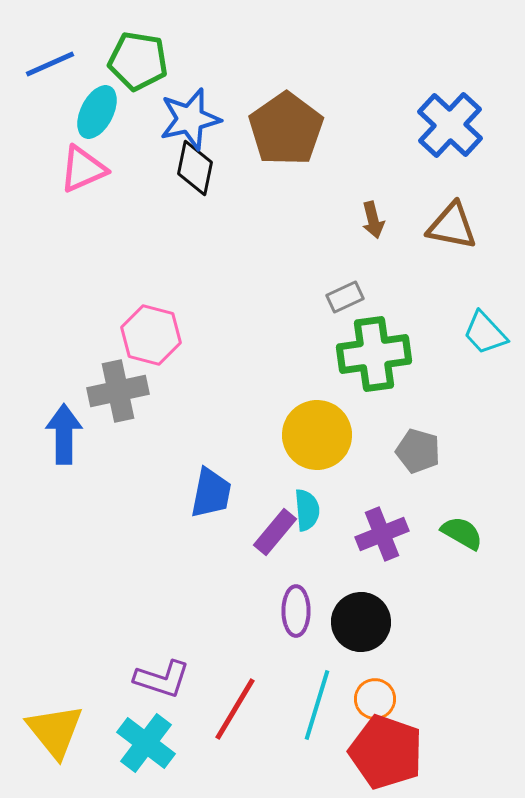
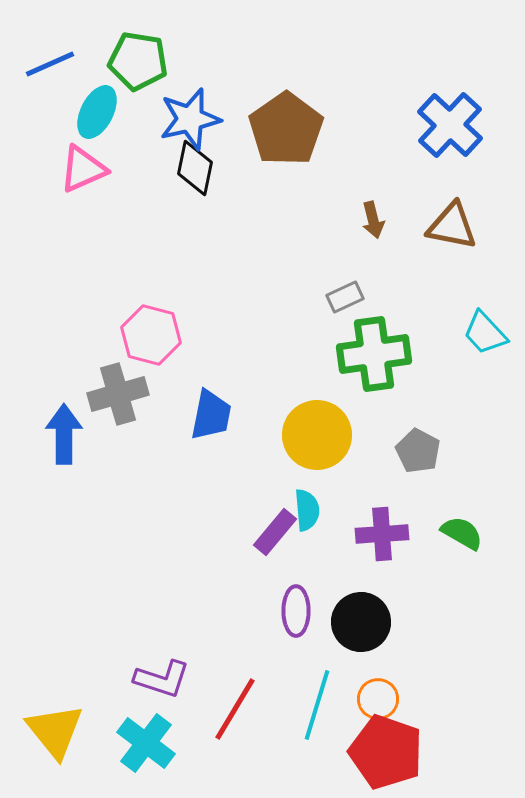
gray cross: moved 3 px down; rotated 4 degrees counterclockwise
gray pentagon: rotated 12 degrees clockwise
blue trapezoid: moved 78 px up
purple cross: rotated 18 degrees clockwise
orange circle: moved 3 px right
